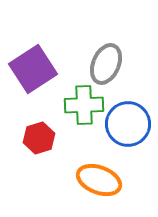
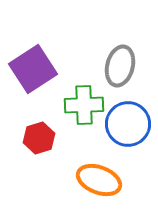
gray ellipse: moved 14 px right, 2 px down; rotated 9 degrees counterclockwise
